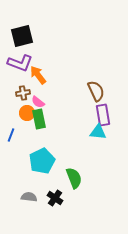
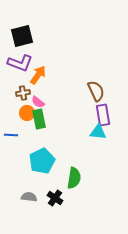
orange arrow: rotated 72 degrees clockwise
blue line: rotated 72 degrees clockwise
green semicircle: rotated 30 degrees clockwise
